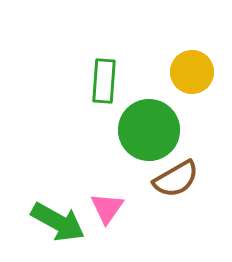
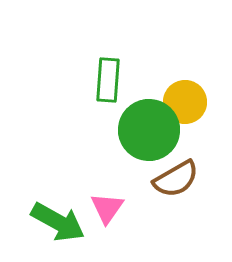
yellow circle: moved 7 px left, 30 px down
green rectangle: moved 4 px right, 1 px up
